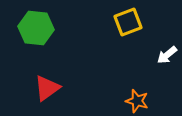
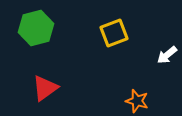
yellow square: moved 14 px left, 11 px down
green hexagon: rotated 20 degrees counterclockwise
red triangle: moved 2 px left
